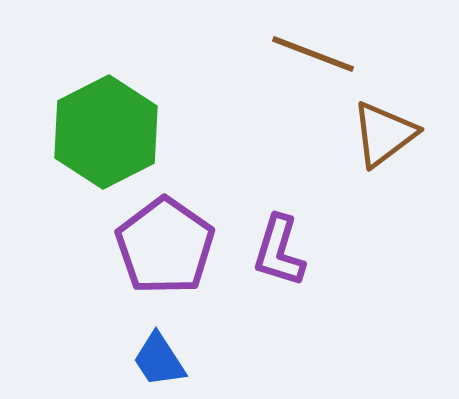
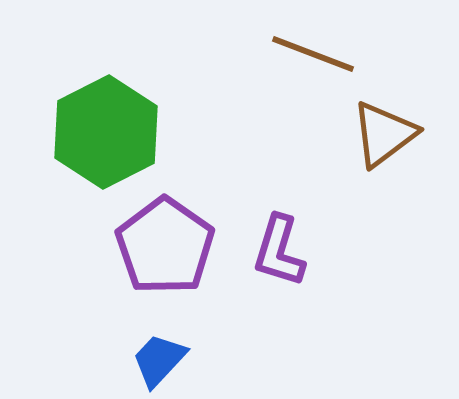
blue trapezoid: rotated 76 degrees clockwise
